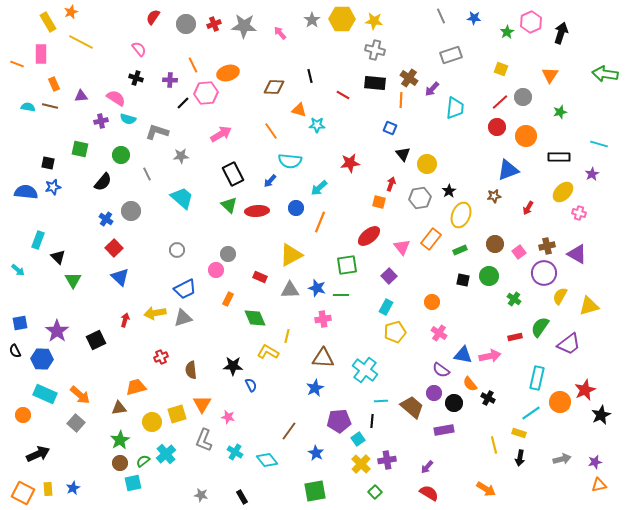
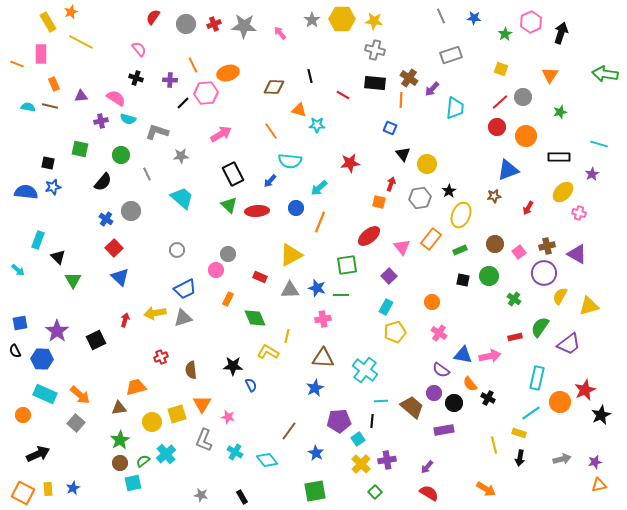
green star at (507, 32): moved 2 px left, 2 px down
